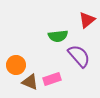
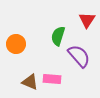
red triangle: rotated 18 degrees counterclockwise
green semicircle: rotated 114 degrees clockwise
orange circle: moved 21 px up
pink rectangle: rotated 24 degrees clockwise
